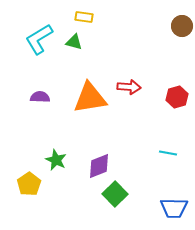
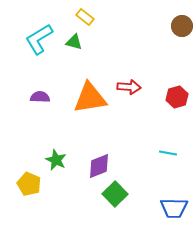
yellow rectangle: moved 1 px right; rotated 30 degrees clockwise
yellow pentagon: rotated 15 degrees counterclockwise
